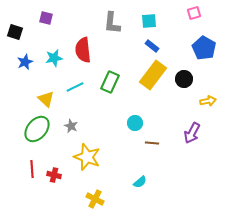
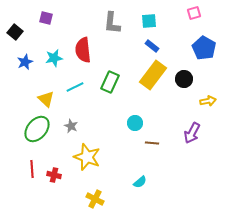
black square: rotated 21 degrees clockwise
